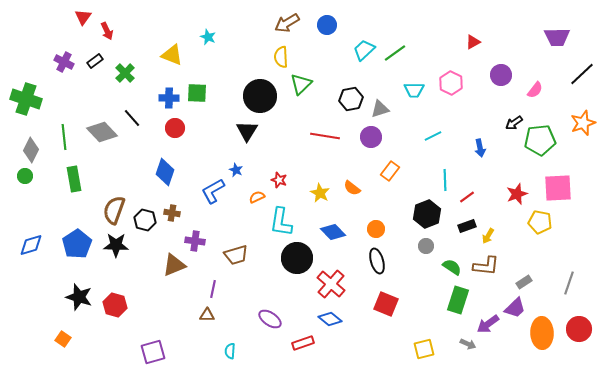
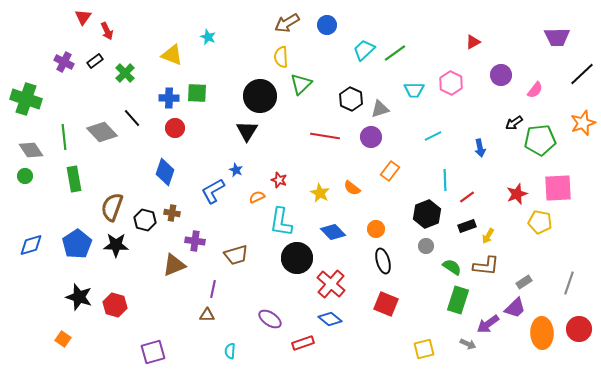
black hexagon at (351, 99): rotated 25 degrees counterclockwise
gray diamond at (31, 150): rotated 60 degrees counterclockwise
brown semicircle at (114, 210): moved 2 px left, 3 px up
black ellipse at (377, 261): moved 6 px right
